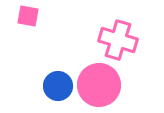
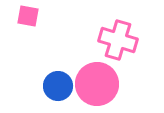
pink circle: moved 2 px left, 1 px up
